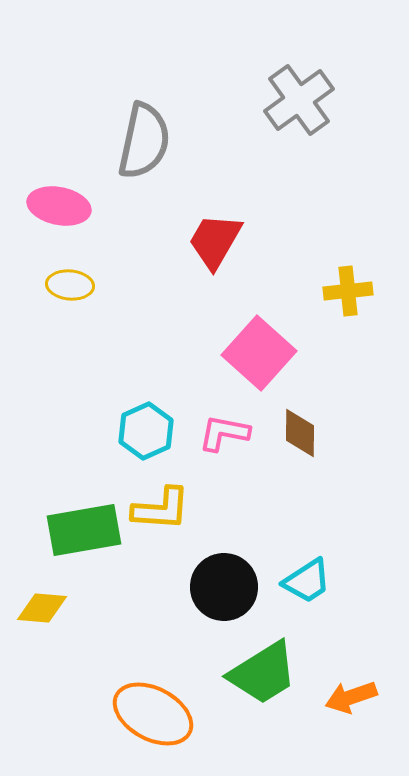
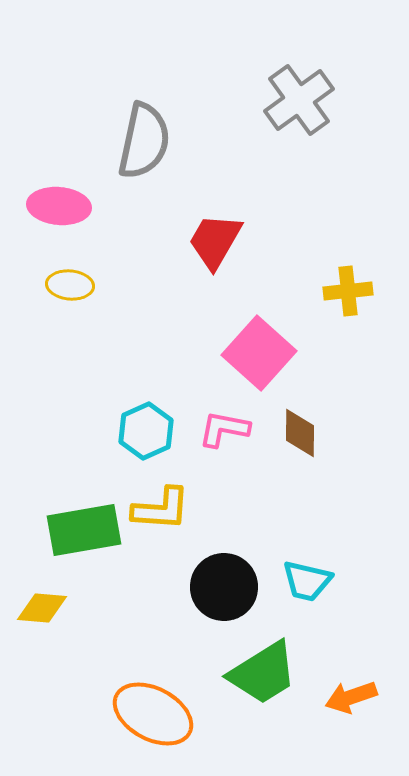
pink ellipse: rotated 6 degrees counterclockwise
pink L-shape: moved 4 px up
cyan trapezoid: rotated 46 degrees clockwise
